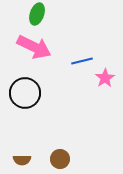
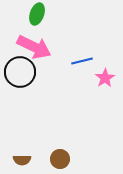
black circle: moved 5 px left, 21 px up
